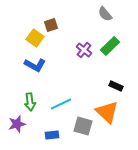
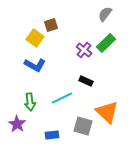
gray semicircle: rotated 77 degrees clockwise
green rectangle: moved 4 px left, 3 px up
black rectangle: moved 30 px left, 5 px up
cyan line: moved 1 px right, 6 px up
purple star: rotated 24 degrees counterclockwise
